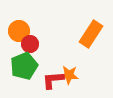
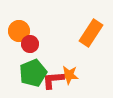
orange rectangle: moved 1 px up
green pentagon: moved 9 px right, 7 px down
